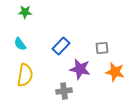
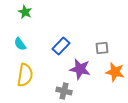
green star: rotated 24 degrees clockwise
gray cross: rotated 21 degrees clockwise
